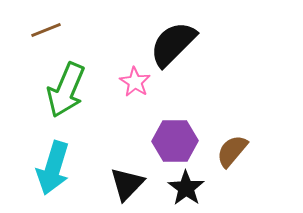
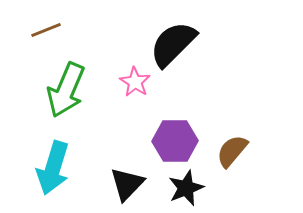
black star: rotated 15 degrees clockwise
